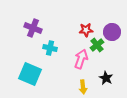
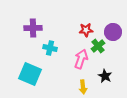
purple cross: rotated 24 degrees counterclockwise
purple circle: moved 1 px right
green cross: moved 1 px right, 1 px down
black star: moved 1 px left, 2 px up
